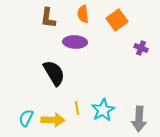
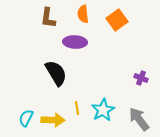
purple cross: moved 30 px down
black semicircle: moved 2 px right
gray arrow: rotated 140 degrees clockwise
